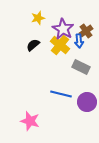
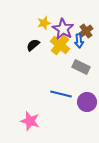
yellow star: moved 6 px right, 5 px down
